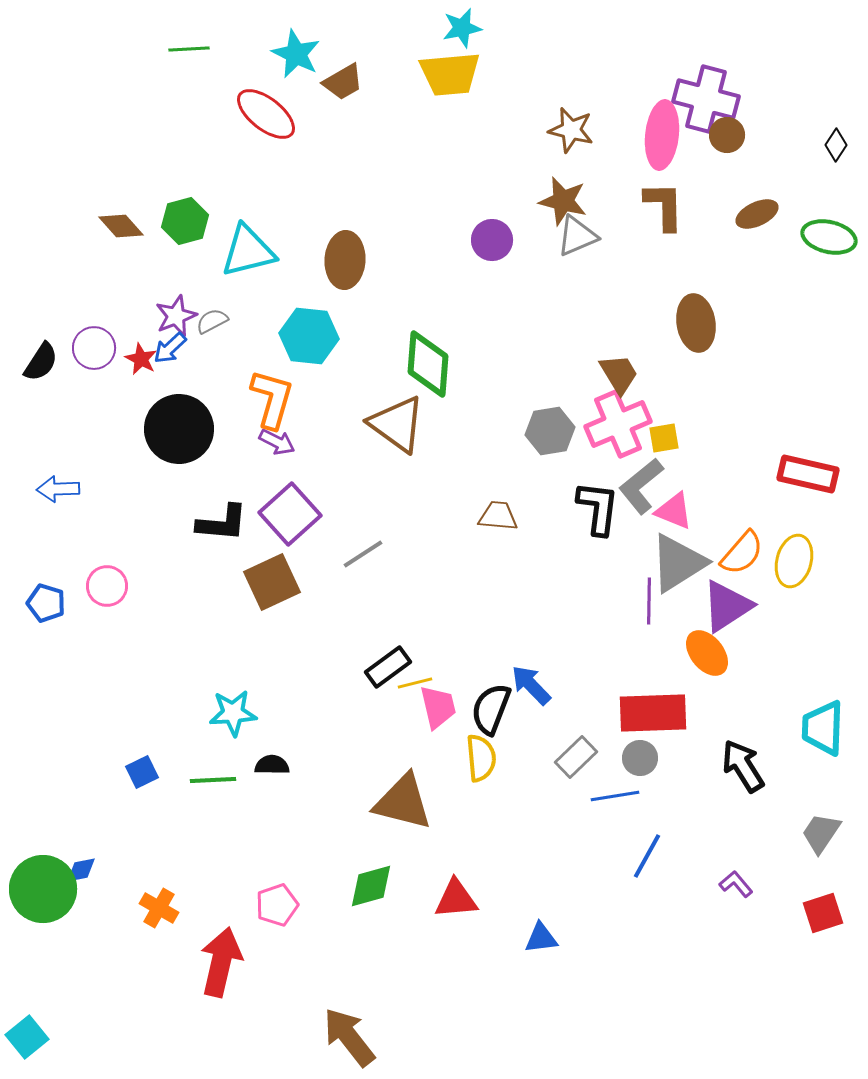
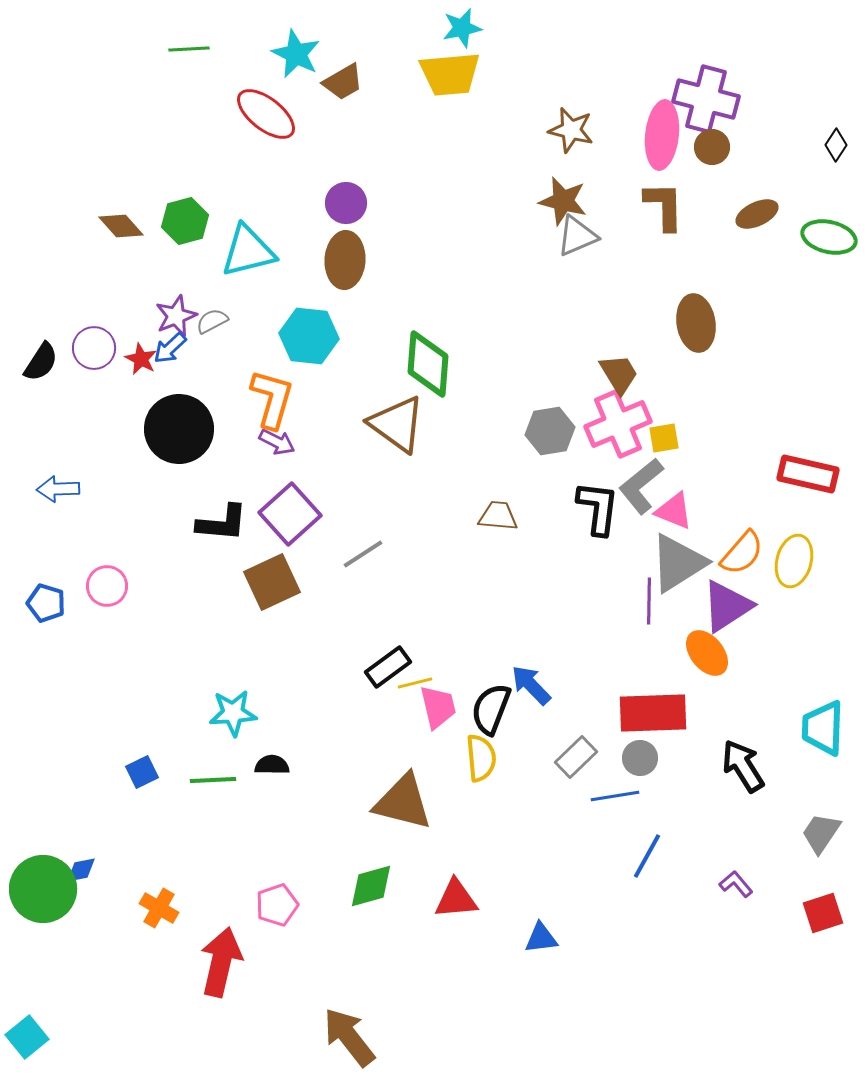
brown circle at (727, 135): moved 15 px left, 12 px down
purple circle at (492, 240): moved 146 px left, 37 px up
